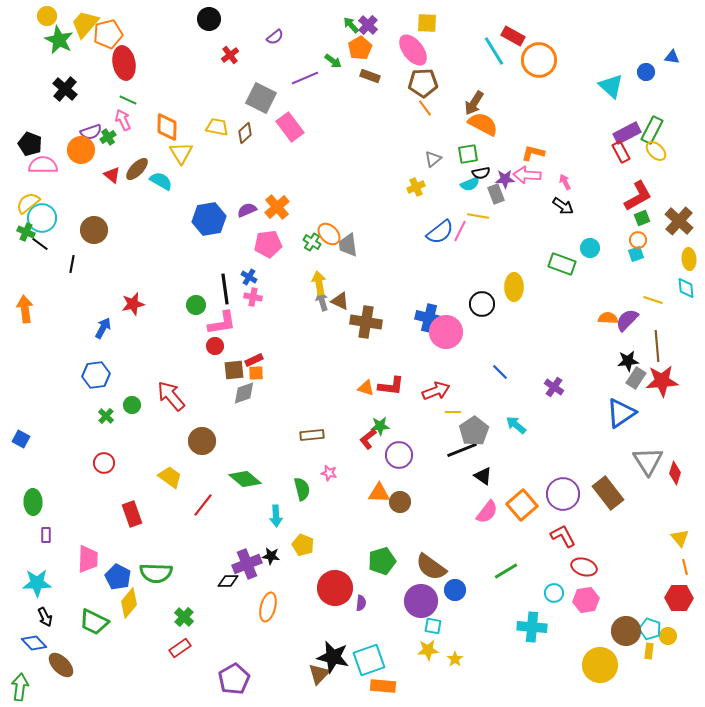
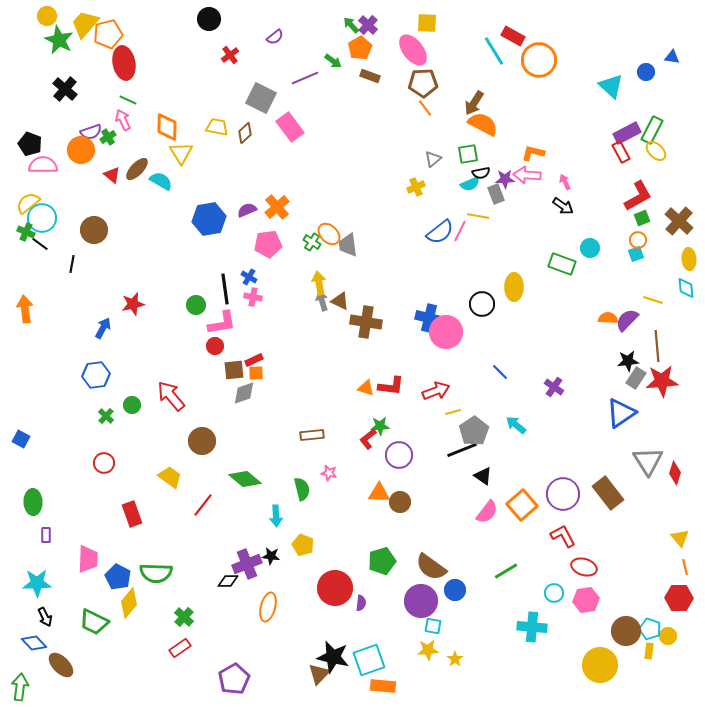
yellow line at (453, 412): rotated 14 degrees counterclockwise
